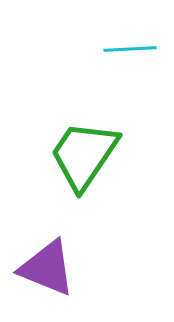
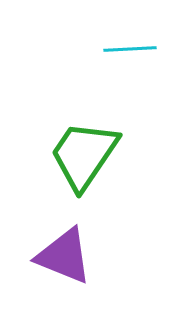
purple triangle: moved 17 px right, 12 px up
